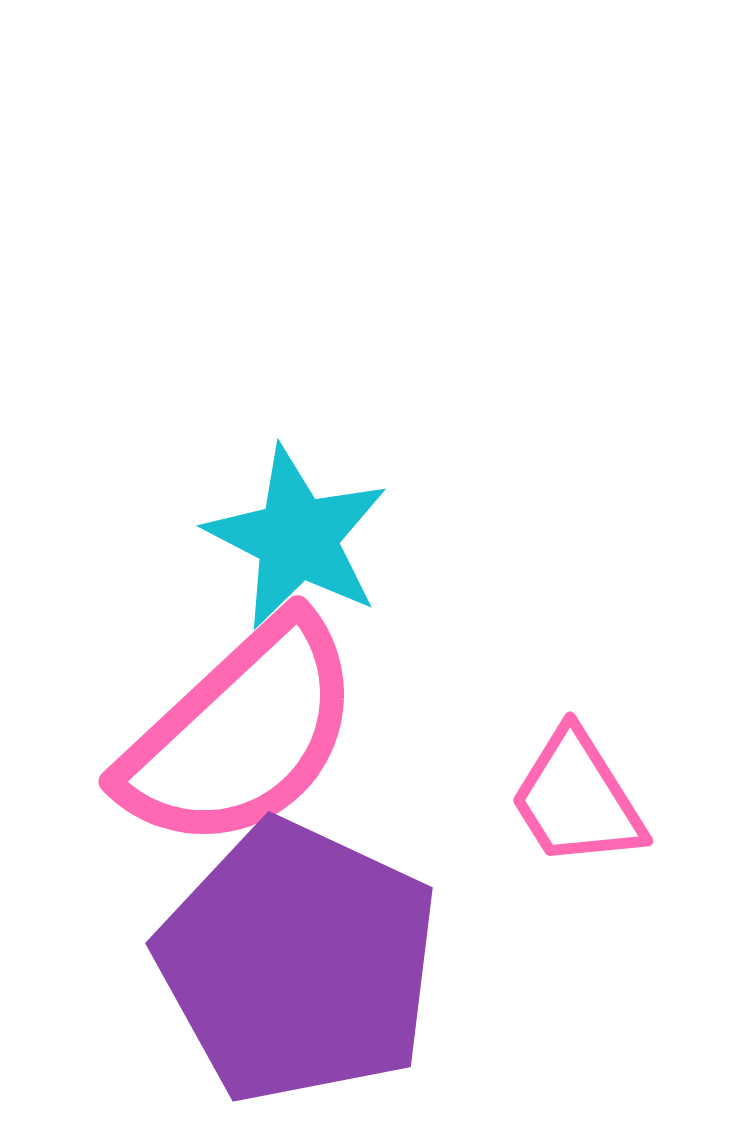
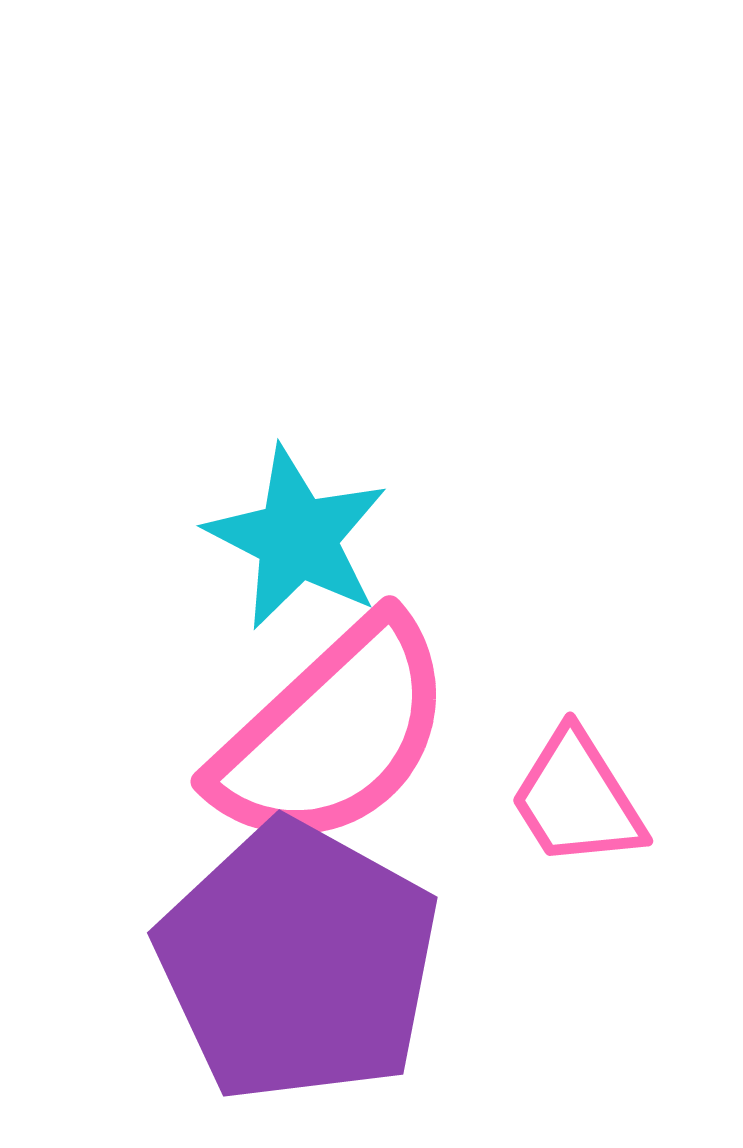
pink semicircle: moved 92 px right
purple pentagon: rotated 4 degrees clockwise
